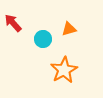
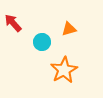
cyan circle: moved 1 px left, 3 px down
